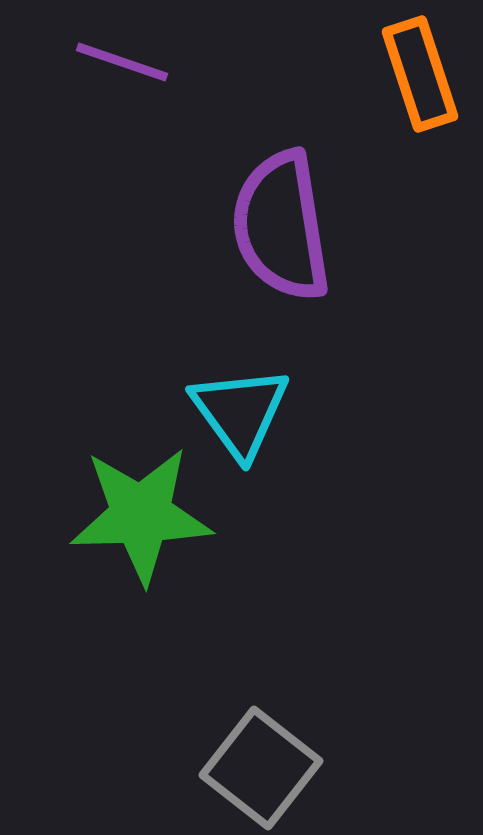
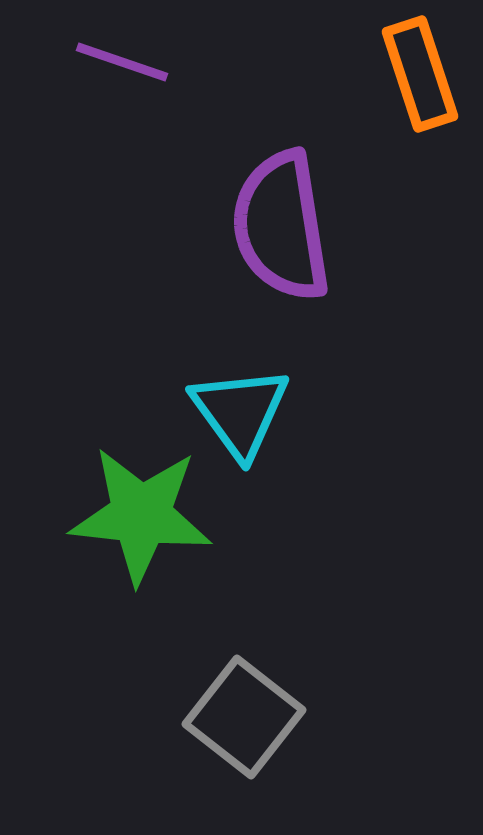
green star: rotated 8 degrees clockwise
gray square: moved 17 px left, 51 px up
